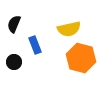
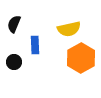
blue rectangle: rotated 18 degrees clockwise
orange hexagon: rotated 16 degrees clockwise
